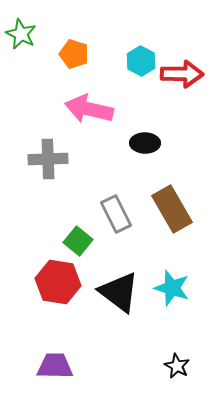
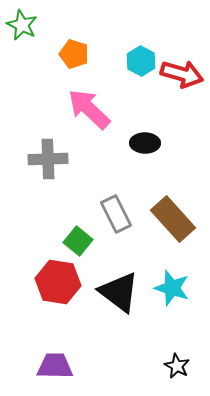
green star: moved 1 px right, 9 px up
red arrow: rotated 15 degrees clockwise
pink arrow: rotated 30 degrees clockwise
brown rectangle: moved 1 px right, 10 px down; rotated 12 degrees counterclockwise
